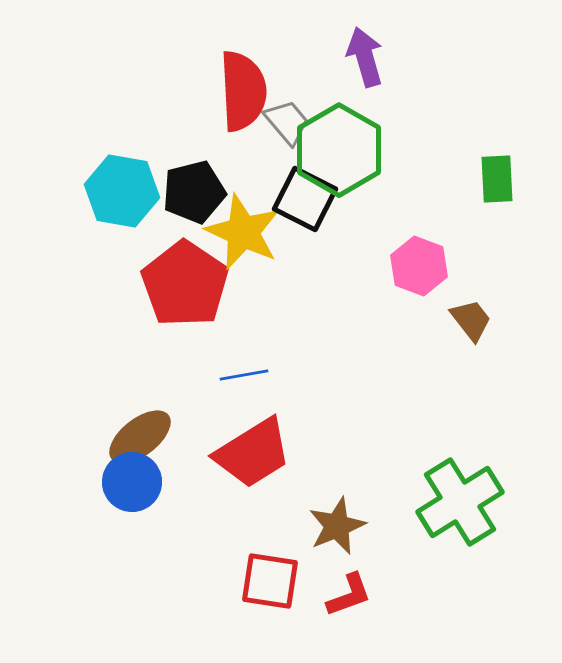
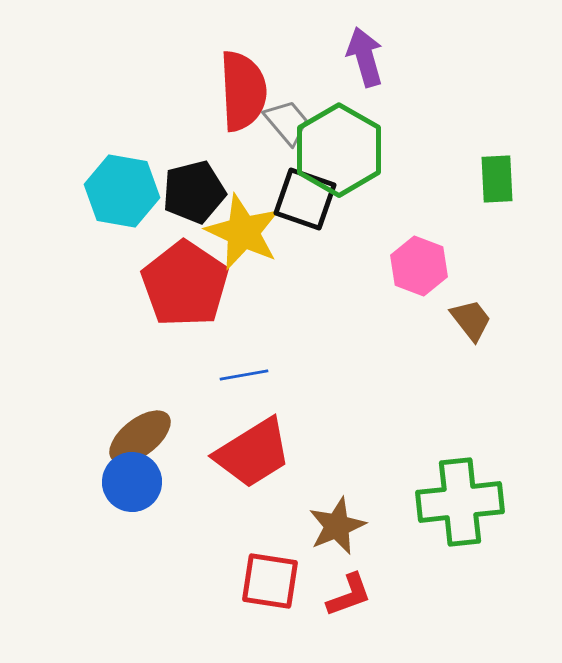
black square: rotated 8 degrees counterclockwise
green cross: rotated 26 degrees clockwise
